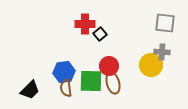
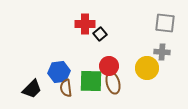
yellow circle: moved 4 px left, 3 px down
blue hexagon: moved 5 px left
black trapezoid: moved 2 px right, 1 px up
